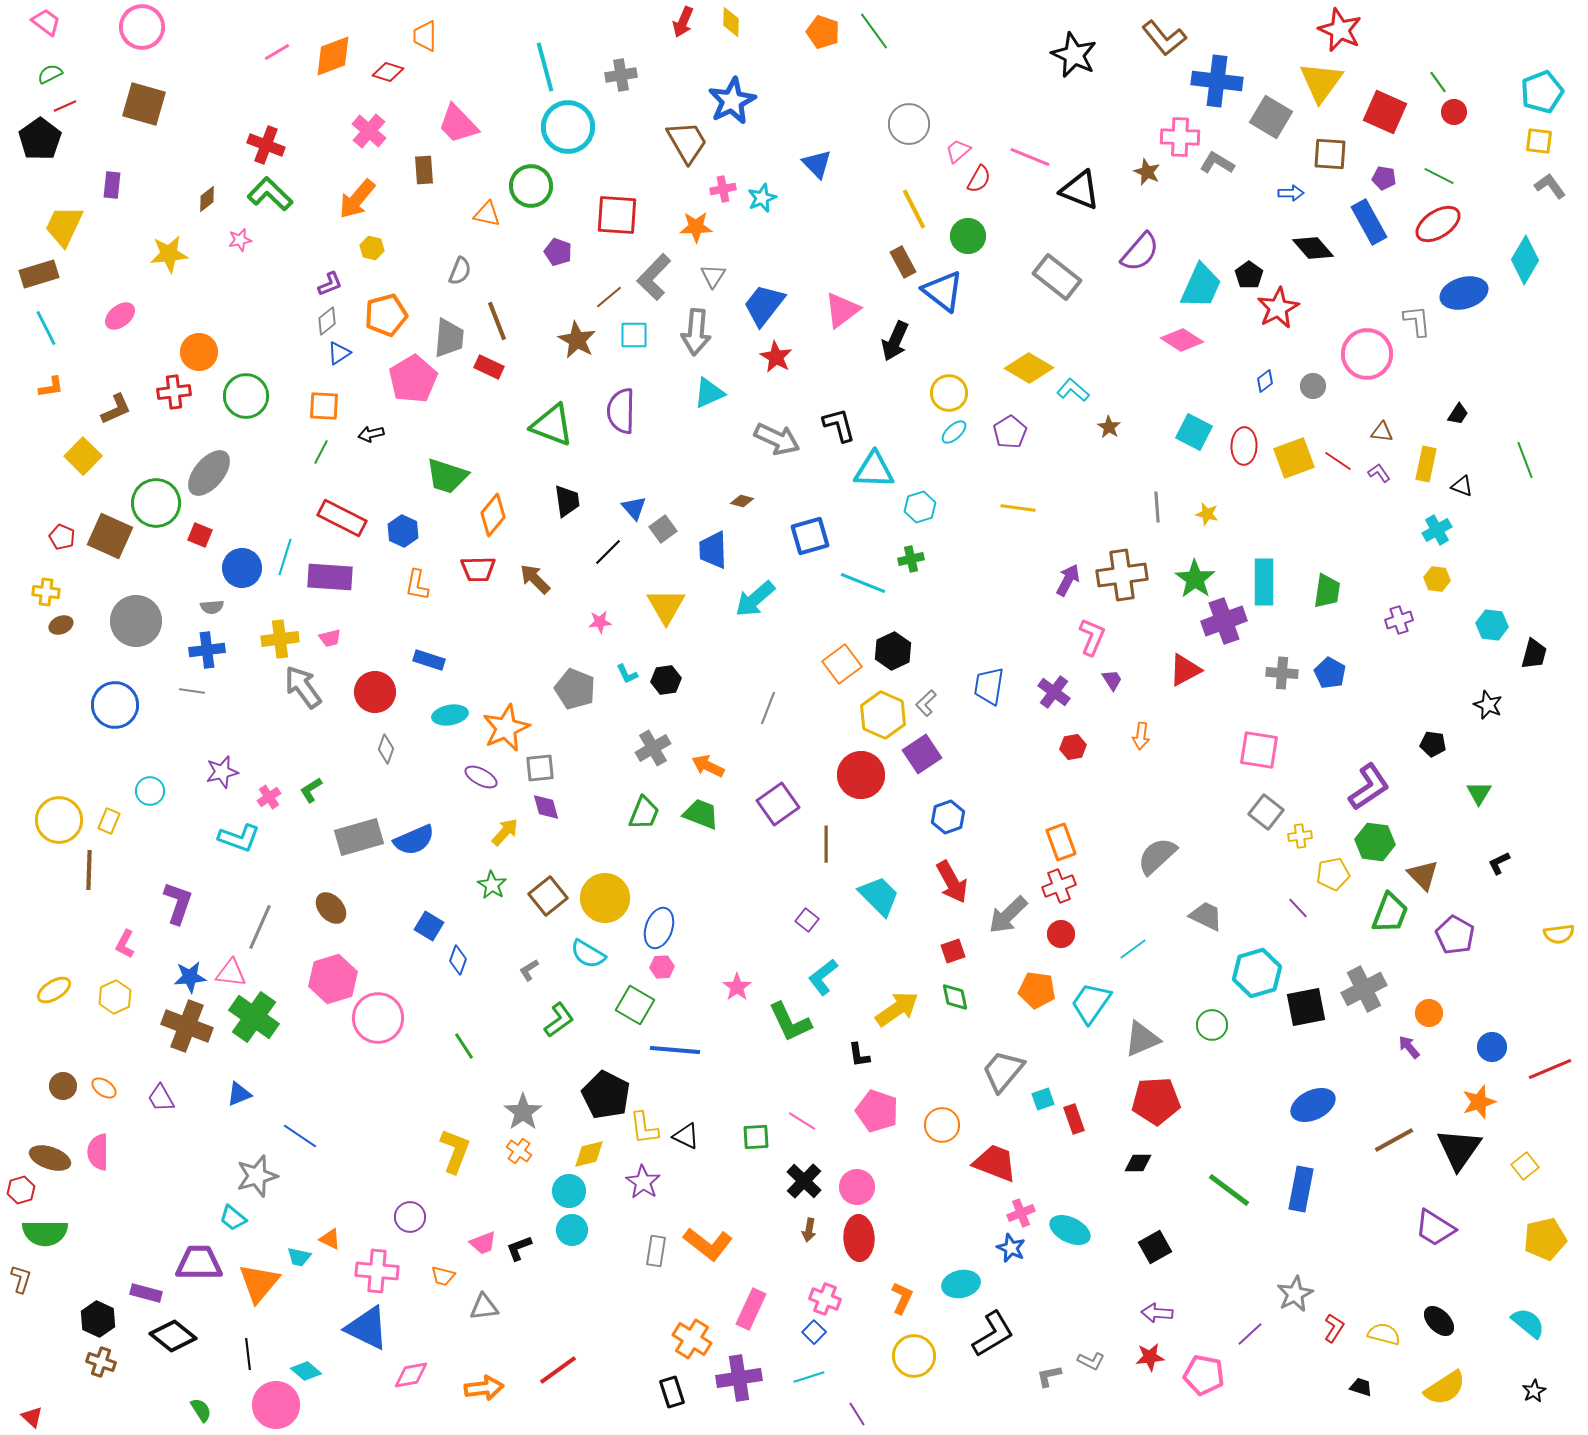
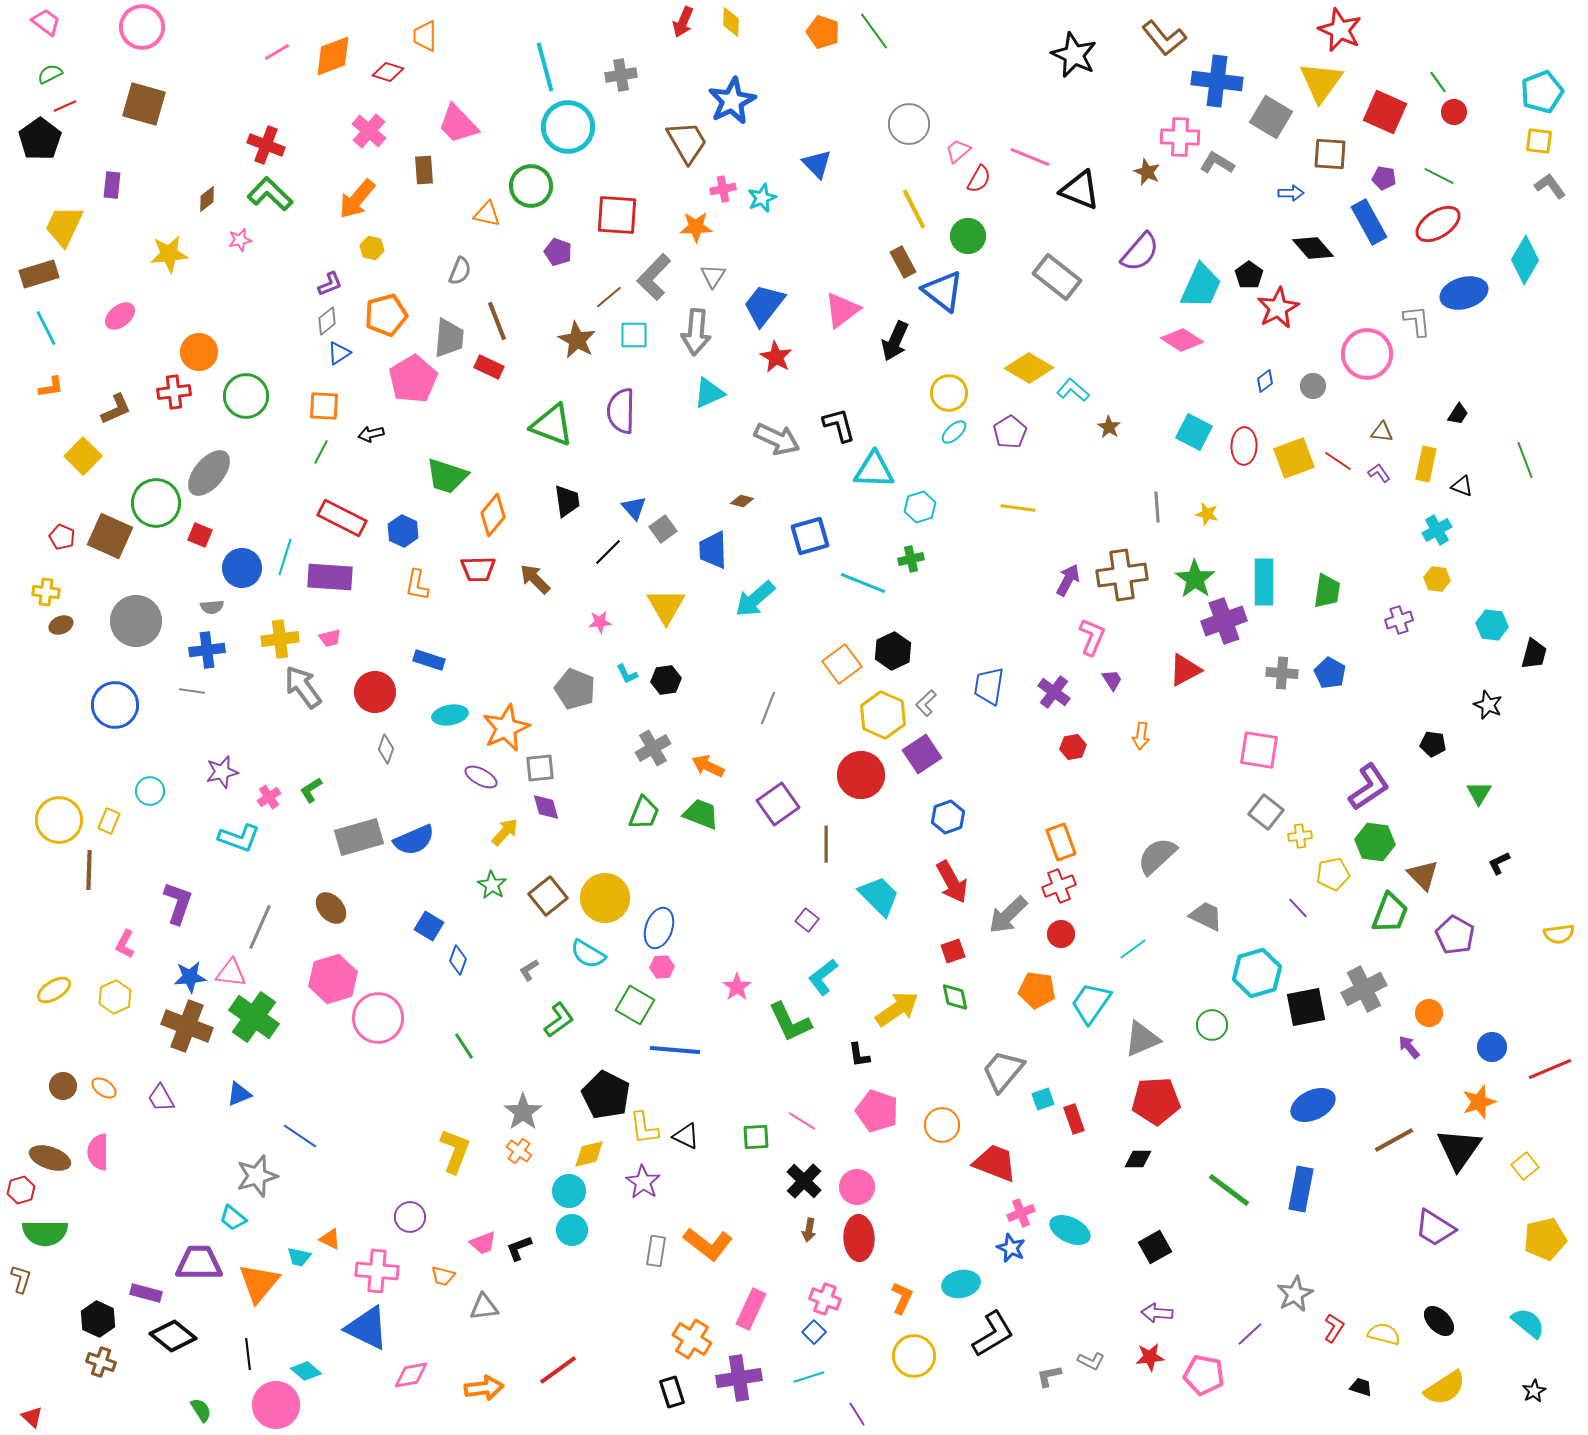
black diamond at (1138, 1163): moved 4 px up
